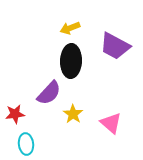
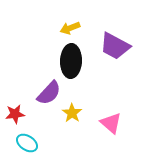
yellow star: moved 1 px left, 1 px up
cyan ellipse: moved 1 px right, 1 px up; rotated 50 degrees counterclockwise
